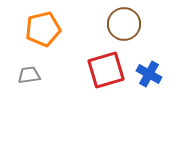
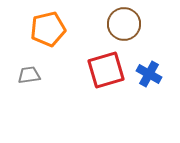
orange pentagon: moved 5 px right
